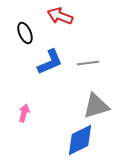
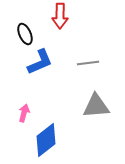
red arrow: rotated 110 degrees counterclockwise
black ellipse: moved 1 px down
blue L-shape: moved 10 px left
gray triangle: rotated 12 degrees clockwise
blue diamond: moved 34 px left; rotated 12 degrees counterclockwise
